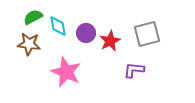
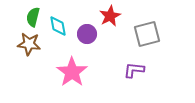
green semicircle: rotated 48 degrees counterclockwise
purple circle: moved 1 px right, 1 px down
red star: moved 25 px up
pink star: moved 6 px right; rotated 12 degrees clockwise
